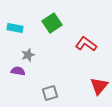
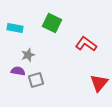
green square: rotated 30 degrees counterclockwise
red triangle: moved 3 px up
gray square: moved 14 px left, 13 px up
